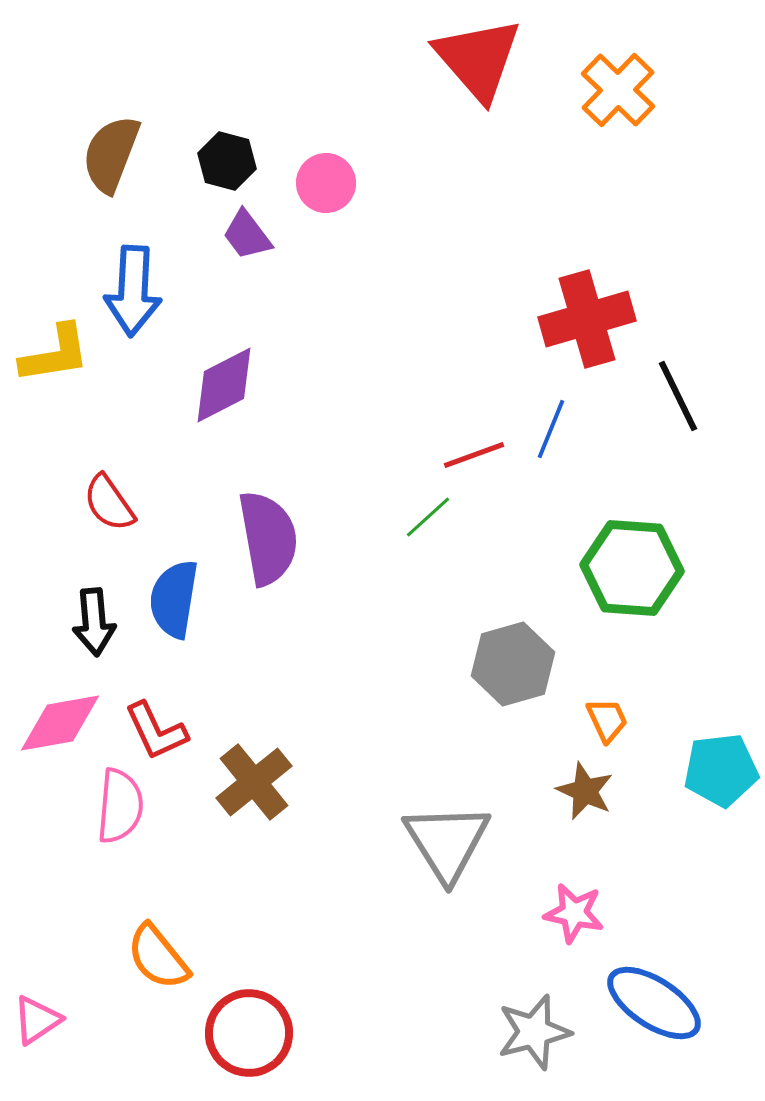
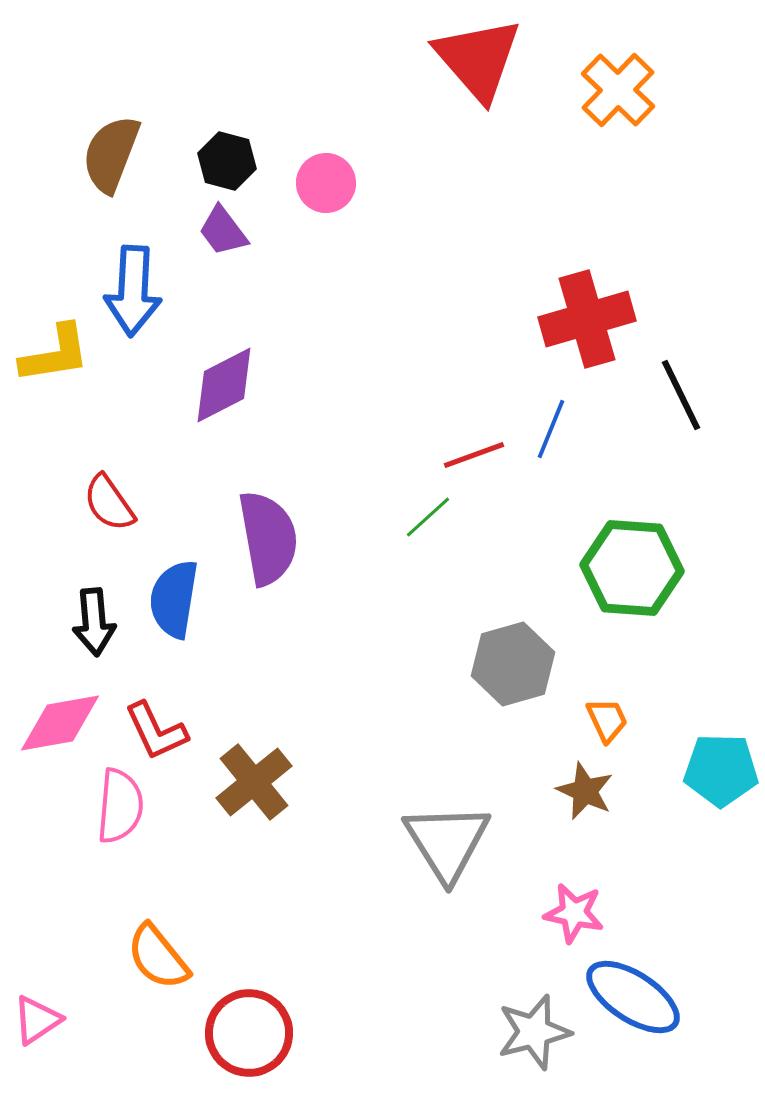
purple trapezoid: moved 24 px left, 4 px up
black line: moved 3 px right, 1 px up
cyan pentagon: rotated 8 degrees clockwise
blue ellipse: moved 21 px left, 6 px up
